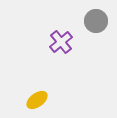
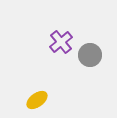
gray circle: moved 6 px left, 34 px down
